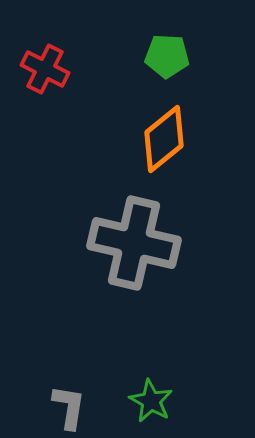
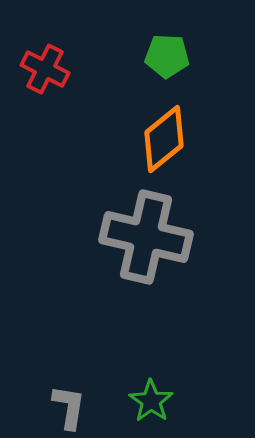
gray cross: moved 12 px right, 6 px up
green star: rotated 6 degrees clockwise
